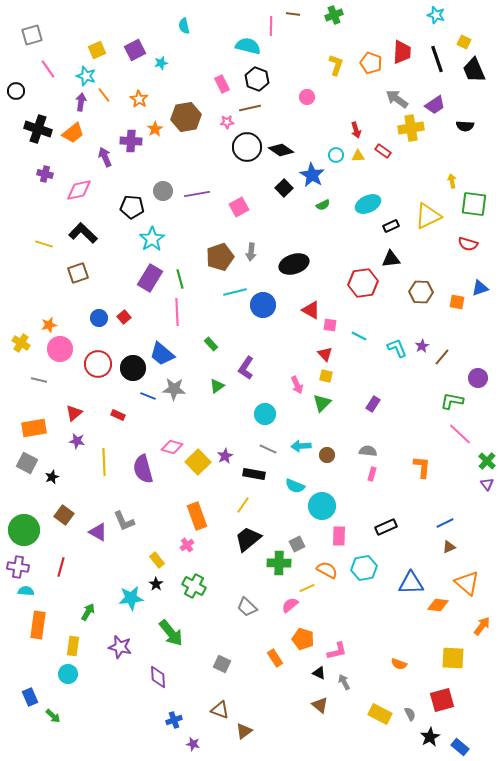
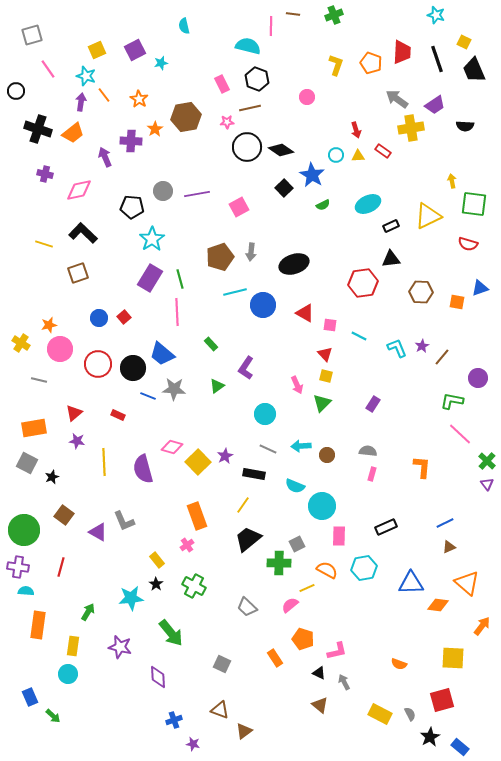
red triangle at (311, 310): moved 6 px left, 3 px down
